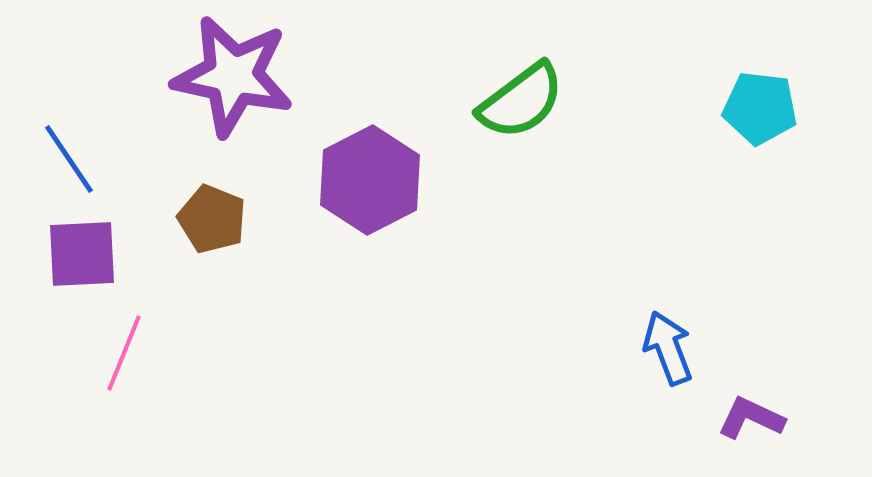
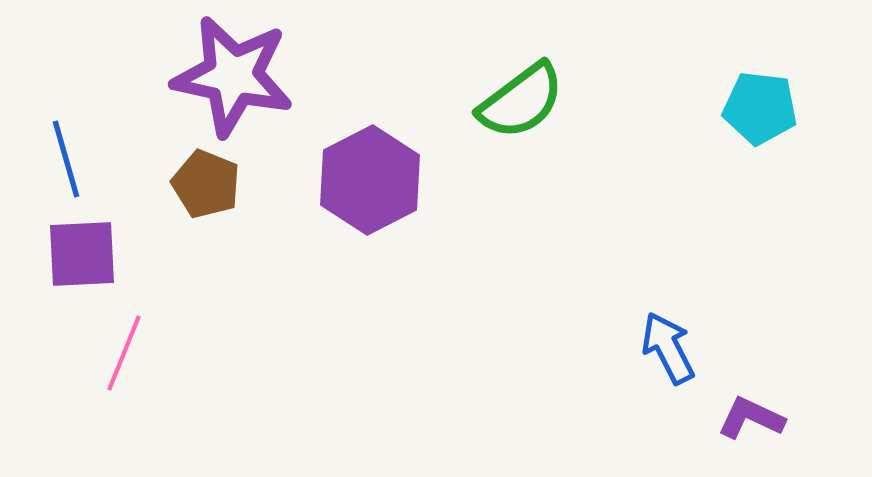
blue line: moved 3 px left; rotated 18 degrees clockwise
brown pentagon: moved 6 px left, 35 px up
blue arrow: rotated 6 degrees counterclockwise
